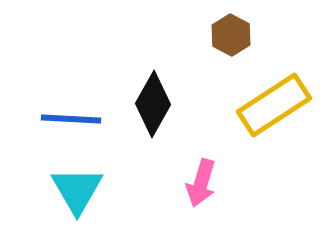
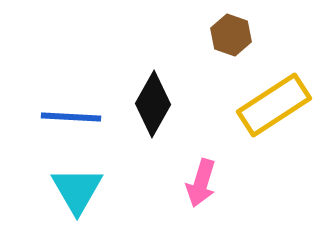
brown hexagon: rotated 9 degrees counterclockwise
blue line: moved 2 px up
